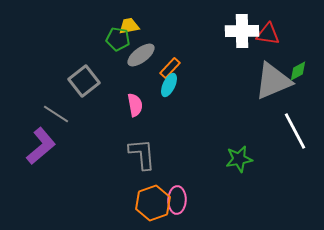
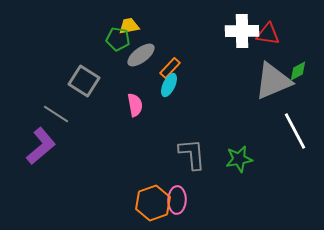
gray square: rotated 20 degrees counterclockwise
gray L-shape: moved 50 px right
